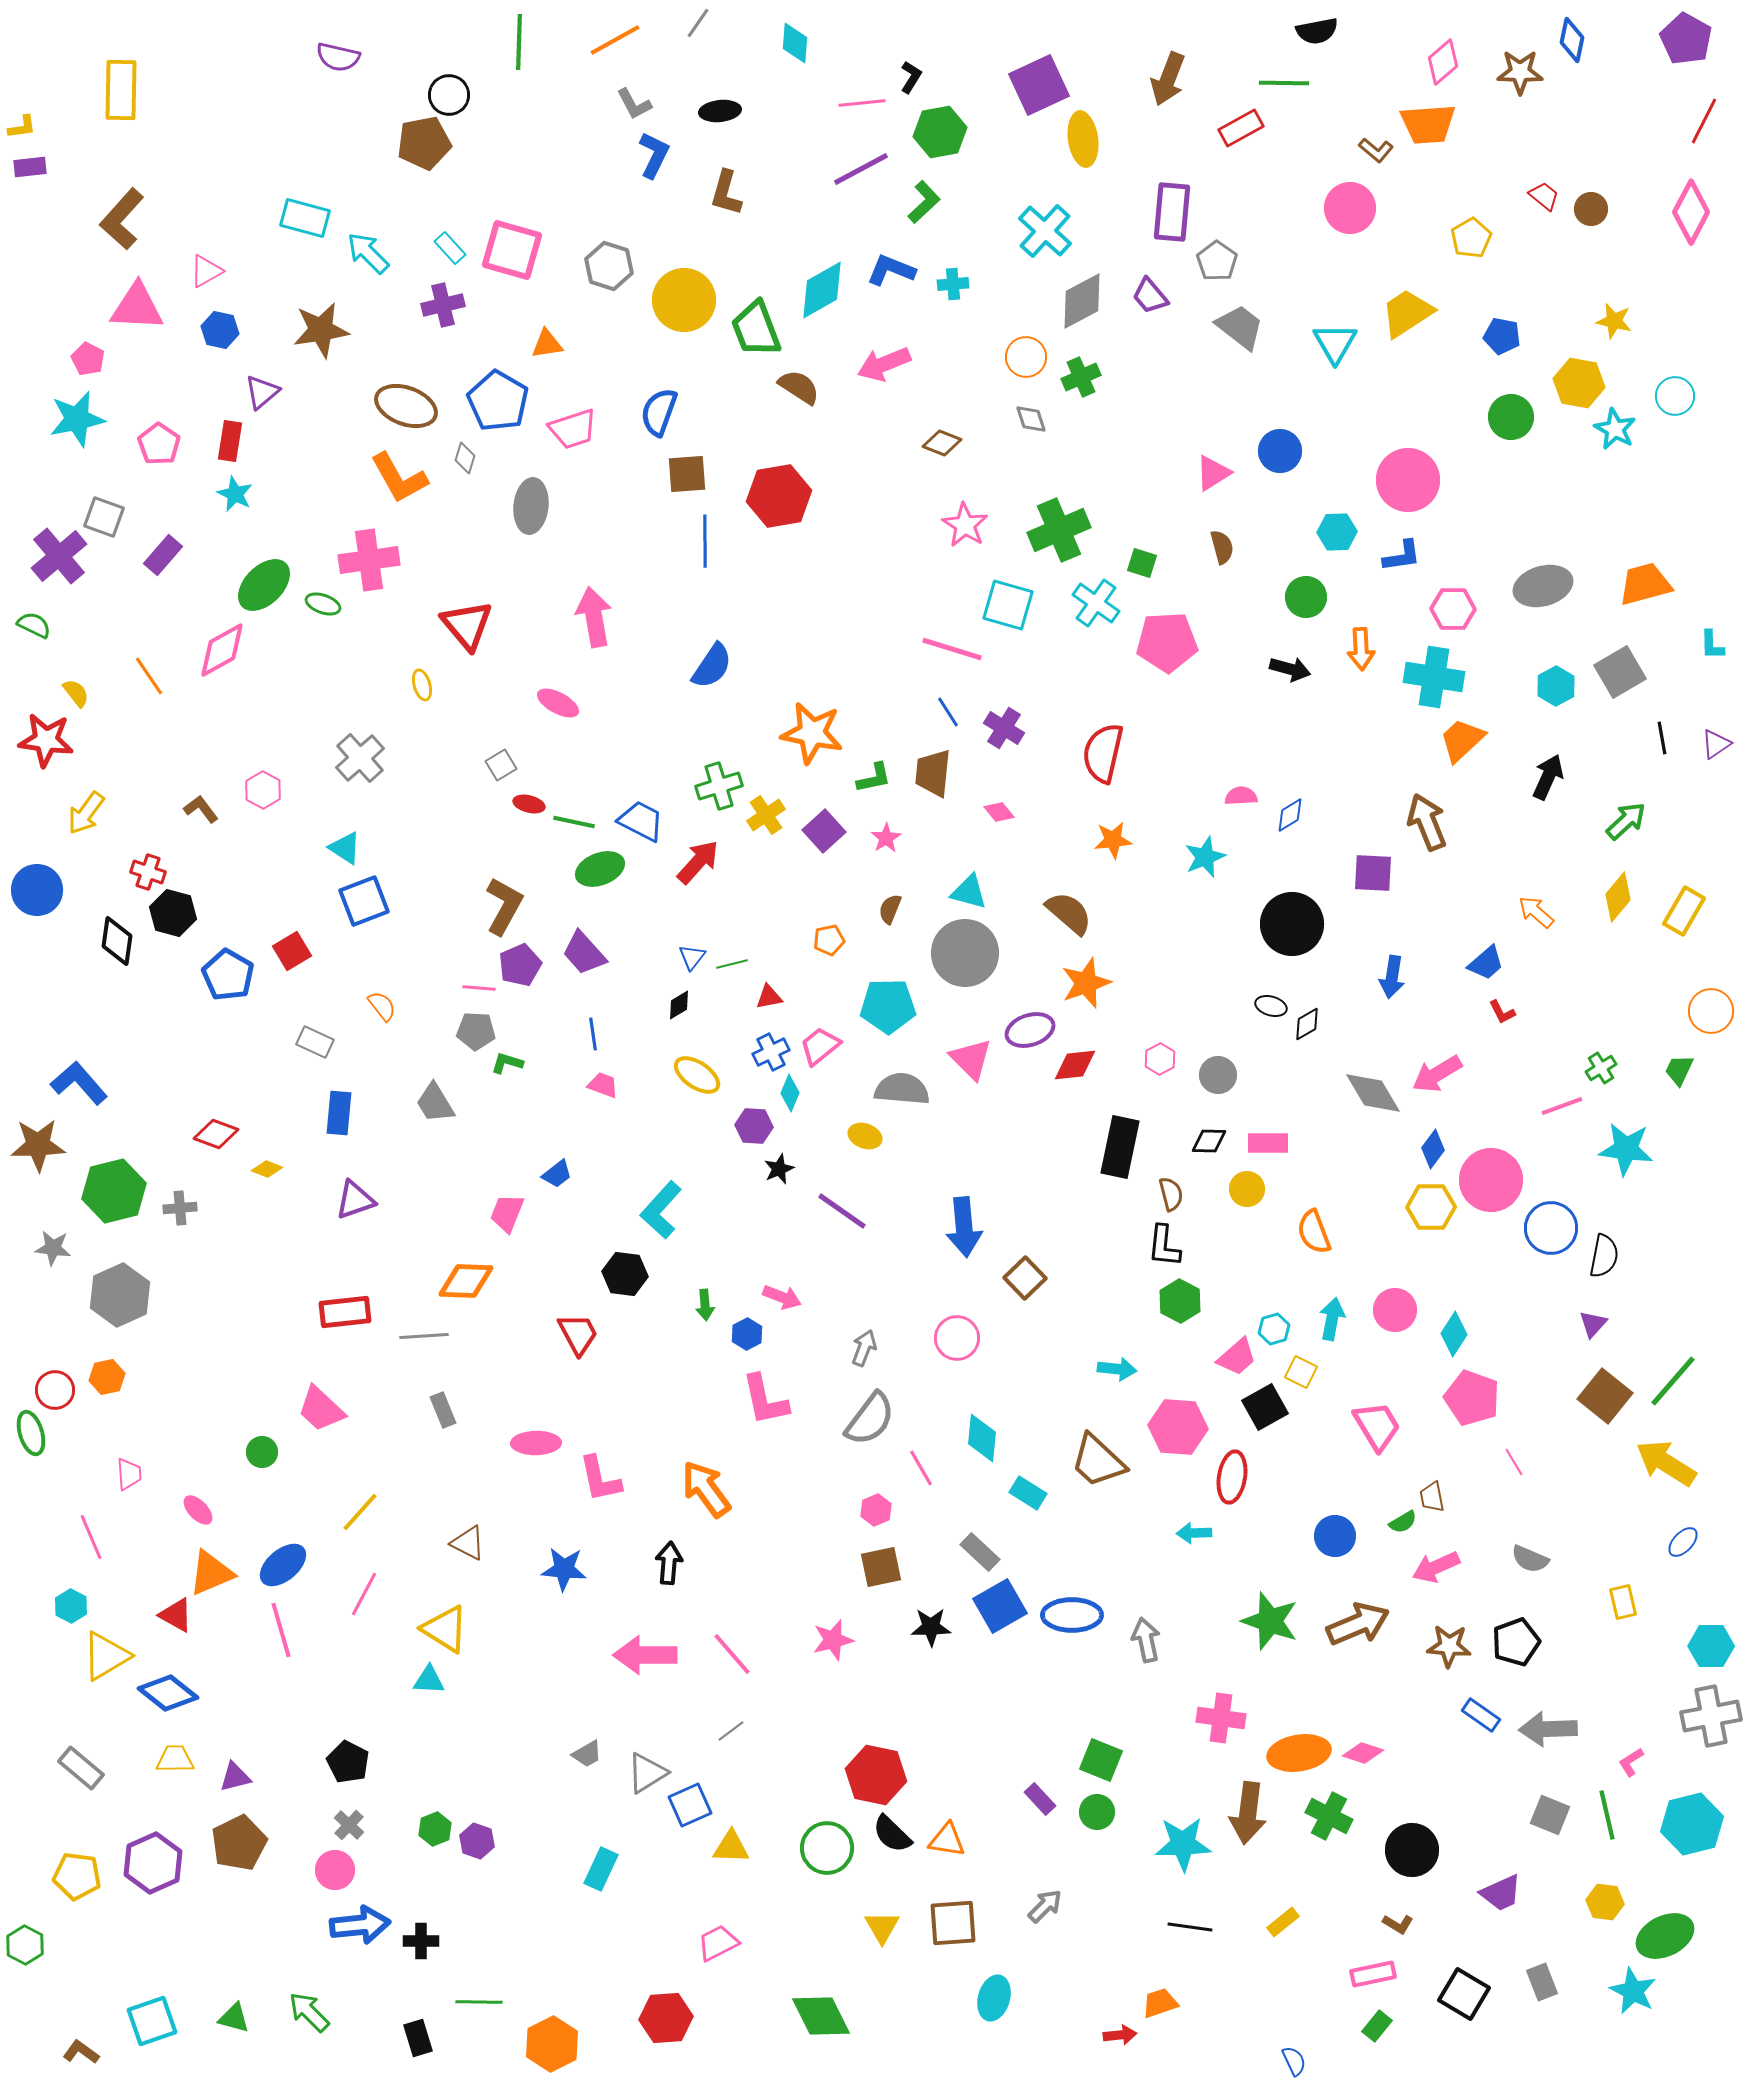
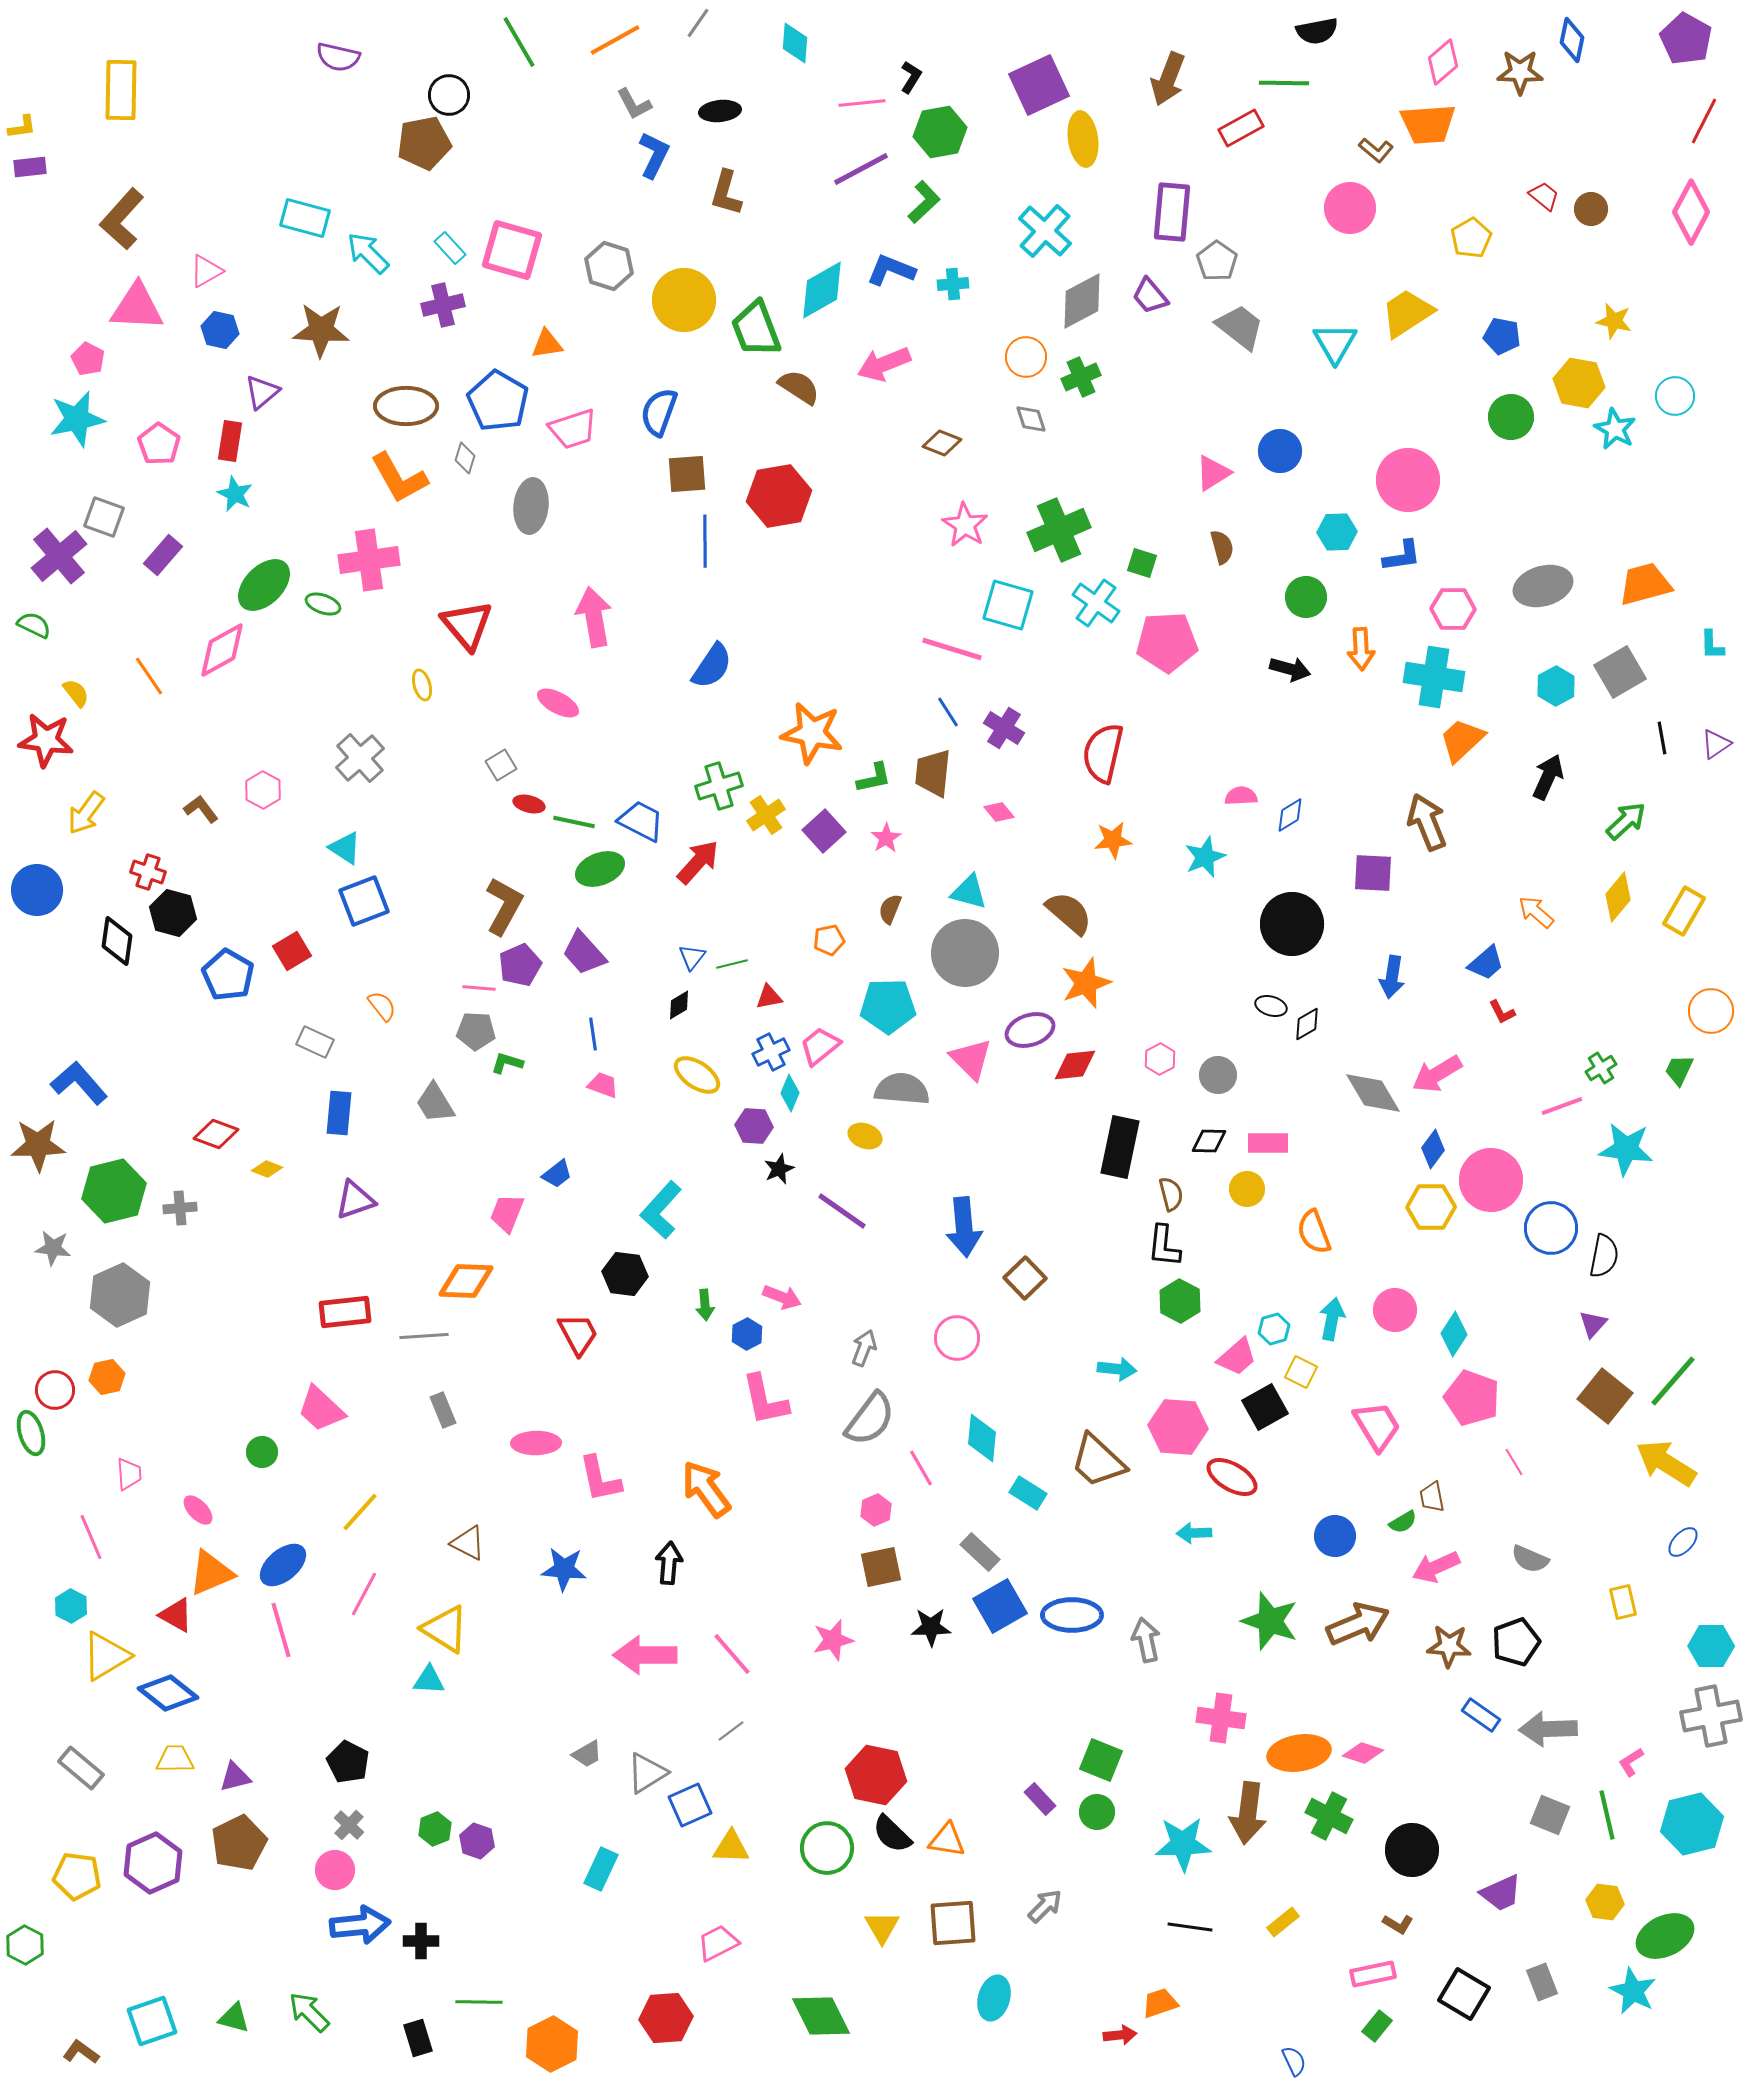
green line at (519, 42): rotated 32 degrees counterclockwise
brown star at (321, 330): rotated 12 degrees clockwise
brown ellipse at (406, 406): rotated 20 degrees counterclockwise
red ellipse at (1232, 1477): rotated 69 degrees counterclockwise
